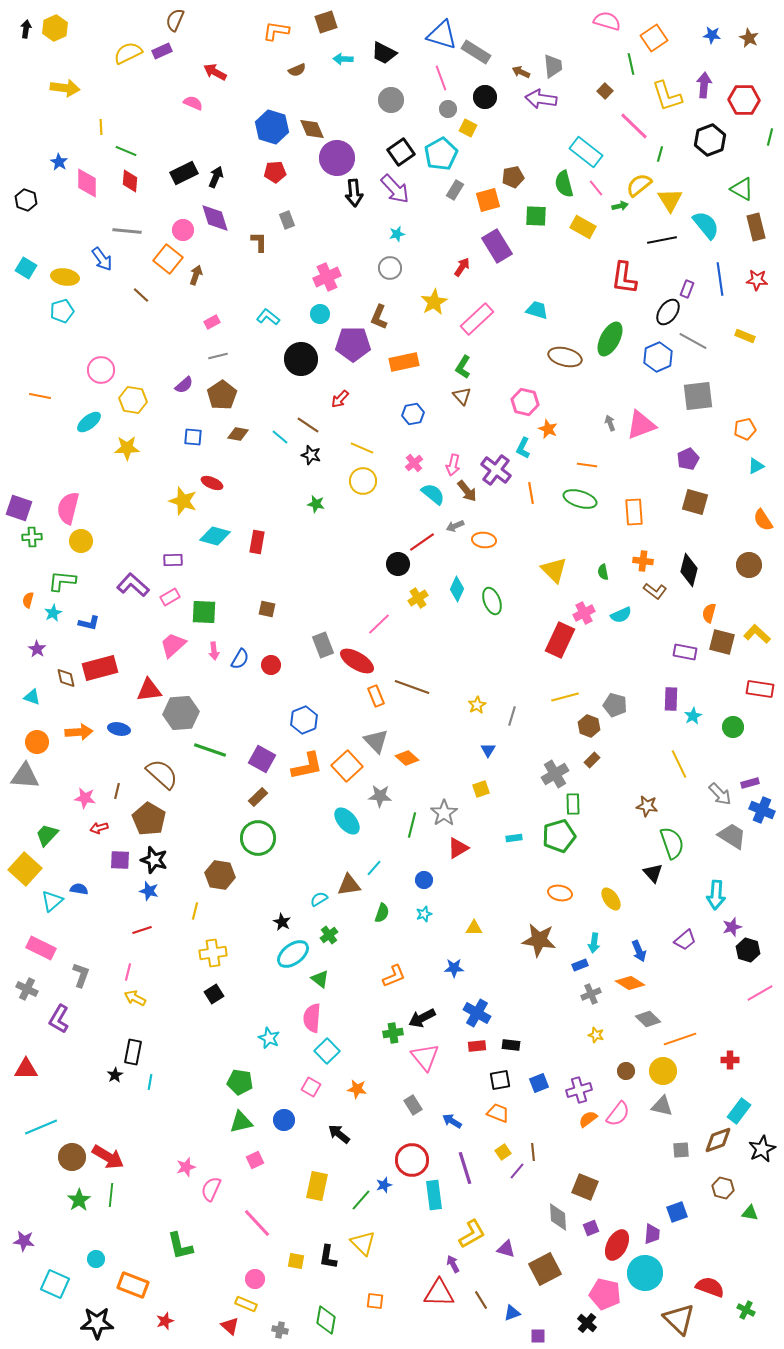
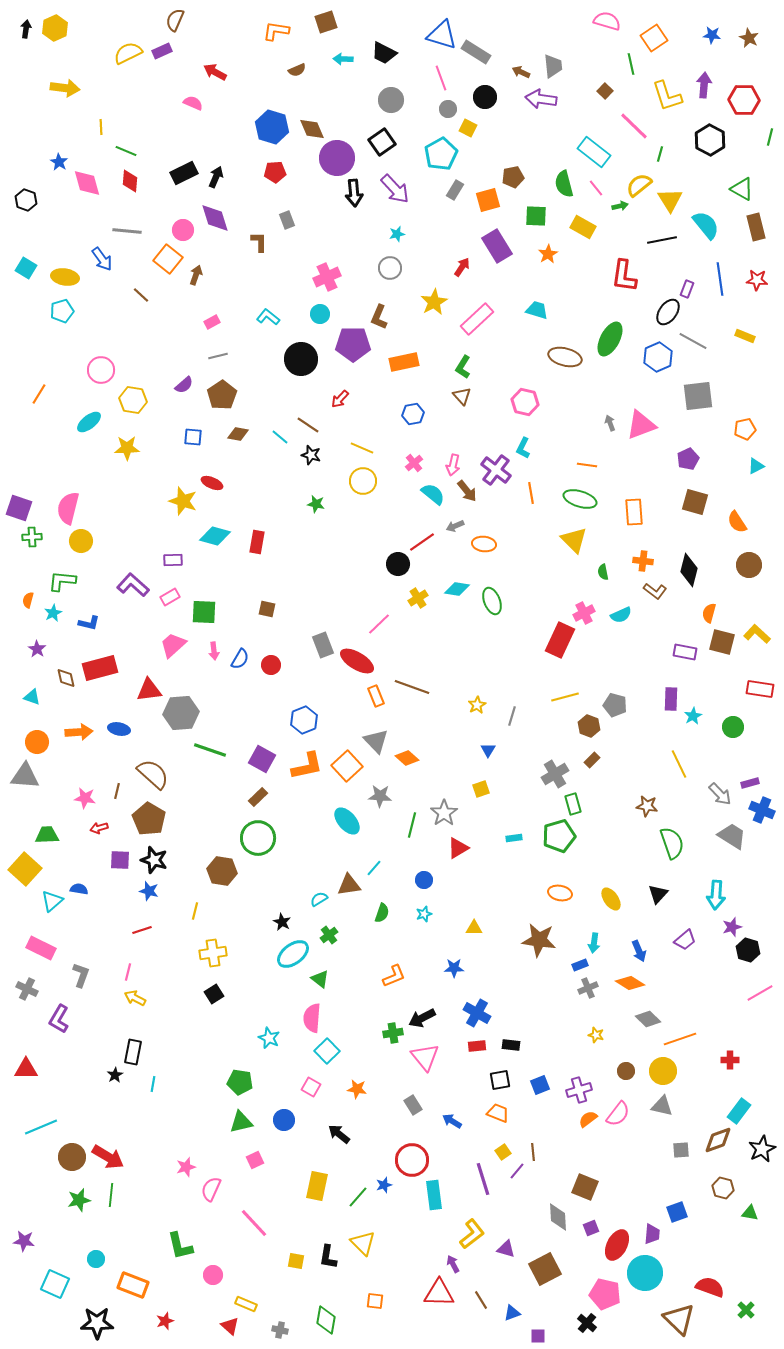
black hexagon at (710, 140): rotated 12 degrees counterclockwise
black square at (401, 152): moved 19 px left, 10 px up
cyan rectangle at (586, 152): moved 8 px right
pink diamond at (87, 183): rotated 16 degrees counterclockwise
red L-shape at (624, 278): moved 2 px up
orange line at (40, 396): moved 1 px left, 2 px up; rotated 70 degrees counterclockwise
orange star at (548, 429): moved 175 px up; rotated 18 degrees clockwise
orange semicircle at (763, 520): moved 26 px left, 2 px down
orange ellipse at (484, 540): moved 4 px down
yellow triangle at (554, 570): moved 20 px right, 30 px up
cyan diamond at (457, 589): rotated 75 degrees clockwise
brown semicircle at (162, 774): moved 9 px left
green rectangle at (573, 804): rotated 15 degrees counterclockwise
green trapezoid at (47, 835): rotated 45 degrees clockwise
black triangle at (653, 873): moved 5 px right, 21 px down; rotated 25 degrees clockwise
brown hexagon at (220, 875): moved 2 px right, 4 px up
gray cross at (591, 994): moved 3 px left, 6 px up
cyan line at (150, 1082): moved 3 px right, 2 px down
blue square at (539, 1083): moved 1 px right, 2 px down
purple line at (465, 1168): moved 18 px right, 11 px down
green star at (79, 1200): rotated 20 degrees clockwise
green line at (361, 1200): moved 3 px left, 3 px up
pink line at (257, 1223): moved 3 px left
yellow L-shape at (472, 1234): rotated 8 degrees counterclockwise
pink circle at (255, 1279): moved 42 px left, 4 px up
green cross at (746, 1310): rotated 18 degrees clockwise
